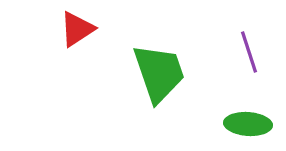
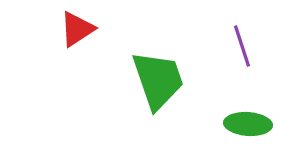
purple line: moved 7 px left, 6 px up
green trapezoid: moved 1 px left, 7 px down
